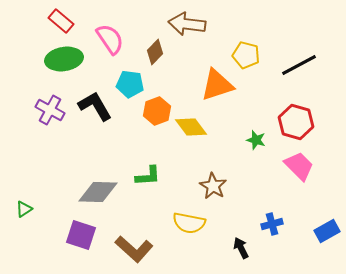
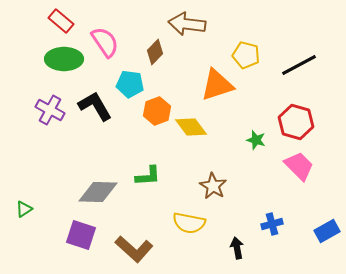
pink semicircle: moved 5 px left, 3 px down
green ellipse: rotated 9 degrees clockwise
black arrow: moved 4 px left; rotated 15 degrees clockwise
